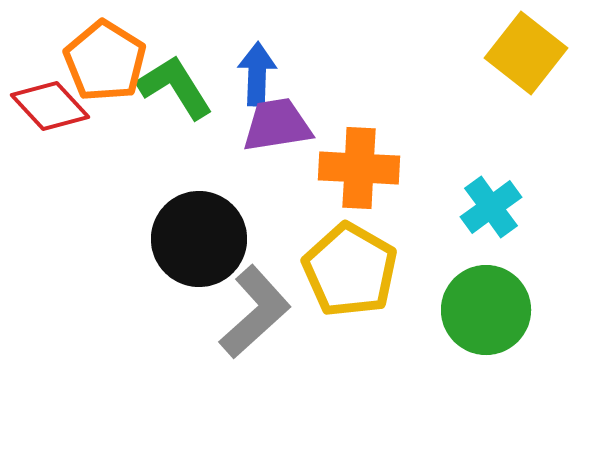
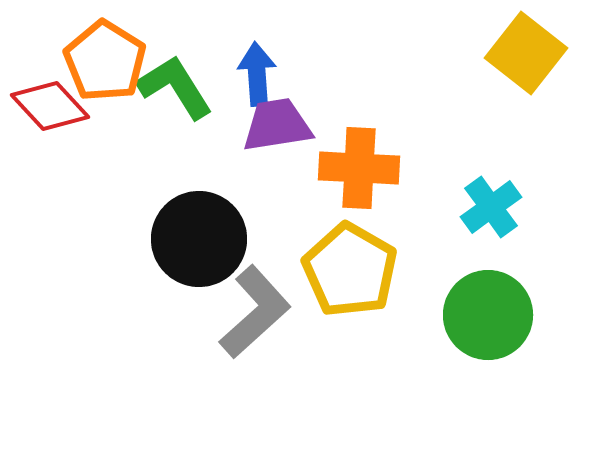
blue arrow: rotated 6 degrees counterclockwise
green circle: moved 2 px right, 5 px down
